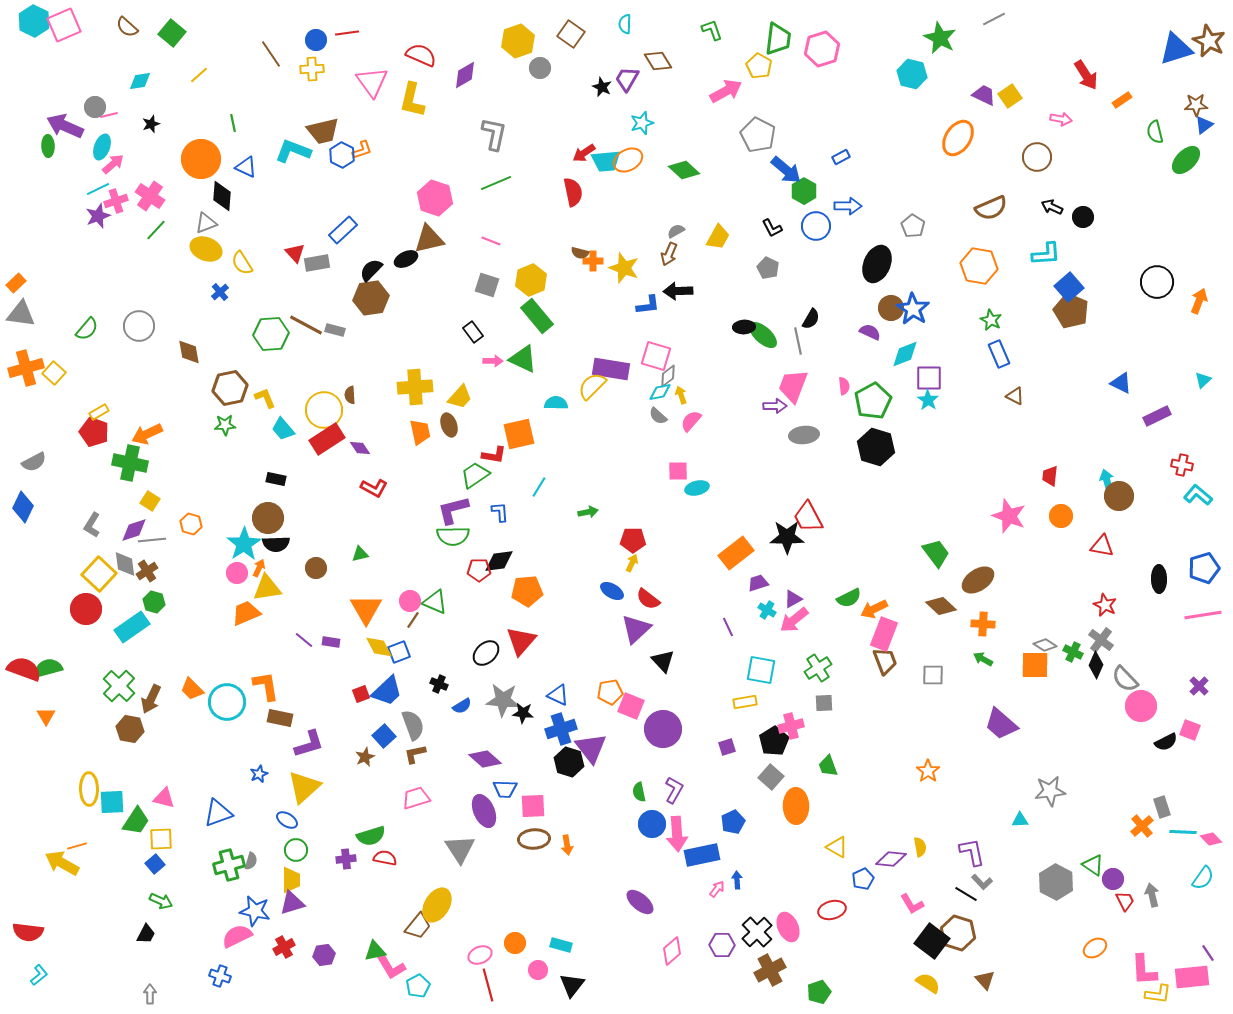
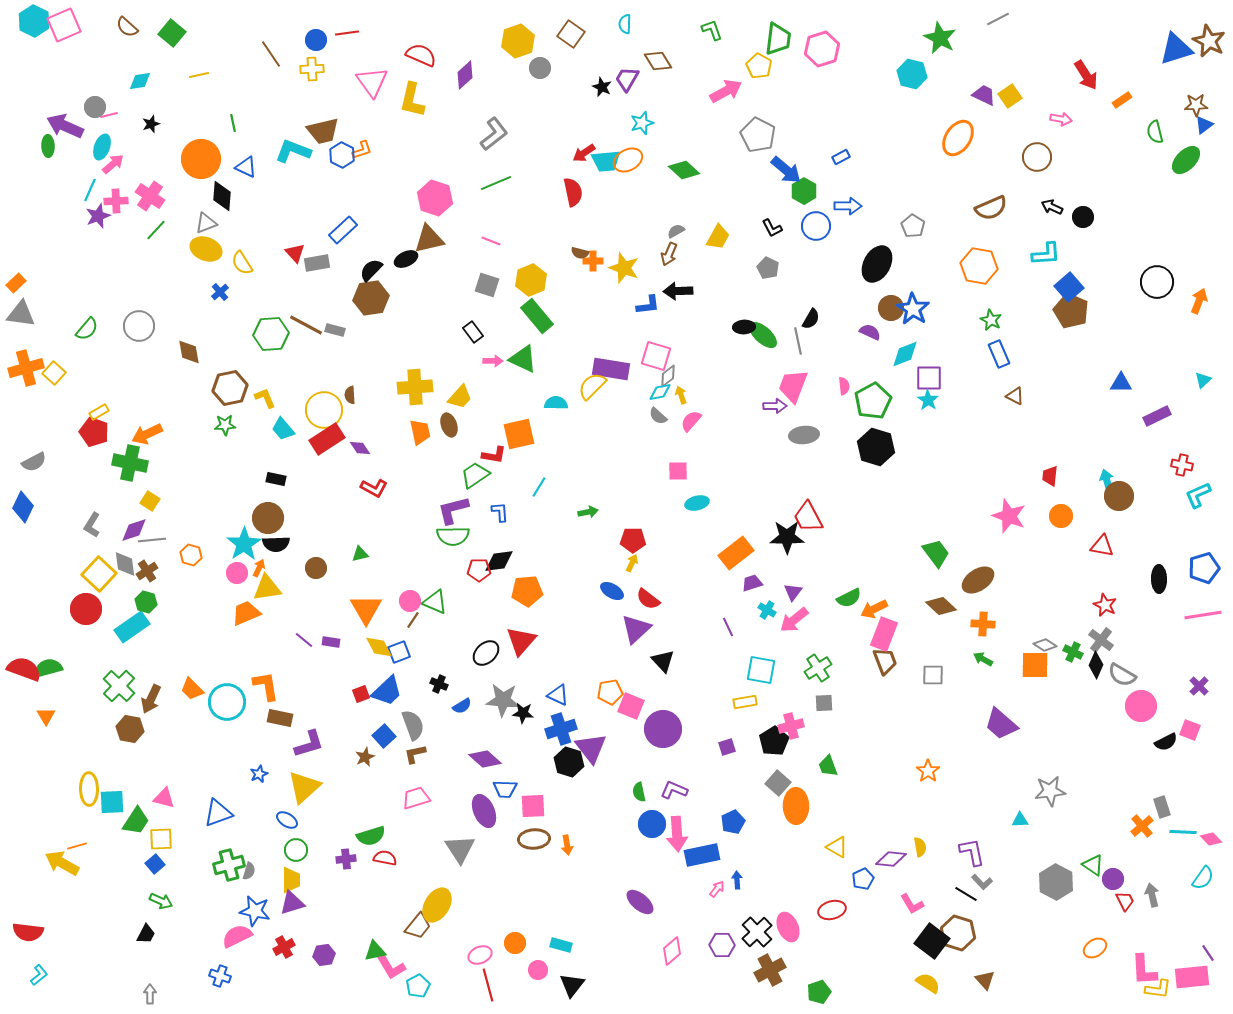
gray line at (994, 19): moved 4 px right
yellow line at (199, 75): rotated 30 degrees clockwise
purple diamond at (465, 75): rotated 12 degrees counterclockwise
gray L-shape at (494, 134): rotated 40 degrees clockwise
cyan line at (98, 189): moved 8 px left, 1 px down; rotated 40 degrees counterclockwise
pink cross at (116, 201): rotated 15 degrees clockwise
black ellipse at (877, 264): rotated 6 degrees clockwise
blue triangle at (1121, 383): rotated 25 degrees counterclockwise
cyan ellipse at (697, 488): moved 15 px down
cyan L-shape at (1198, 495): rotated 64 degrees counterclockwise
orange hexagon at (191, 524): moved 31 px down
purple trapezoid at (758, 583): moved 6 px left
purple triangle at (793, 599): moved 7 px up; rotated 24 degrees counterclockwise
green hexagon at (154, 602): moved 8 px left
gray semicircle at (1125, 679): moved 3 px left, 4 px up; rotated 16 degrees counterclockwise
gray square at (771, 777): moved 7 px right, 6 px down
purple L-shape at (674, 790): rotated 96 degrees counterclockwise
gray semicircle at (251, 861): moved 2 px left, 10 px down
yellow L-shape at (1158, 994): moved 5 px up
